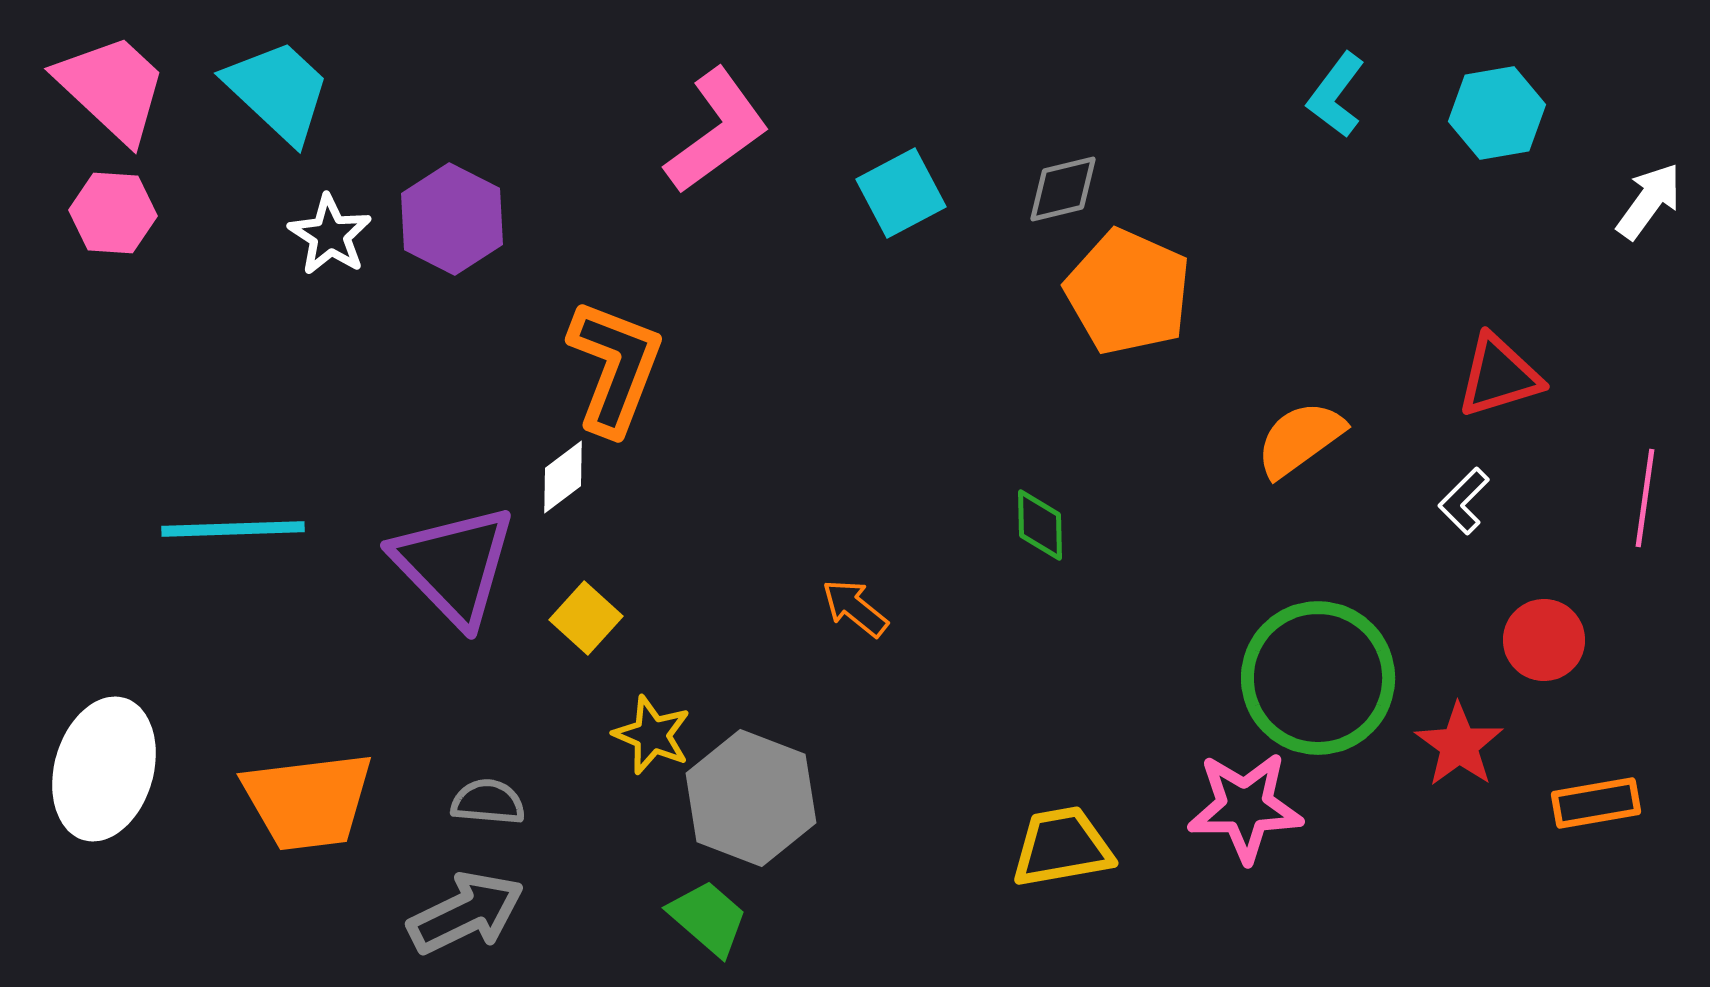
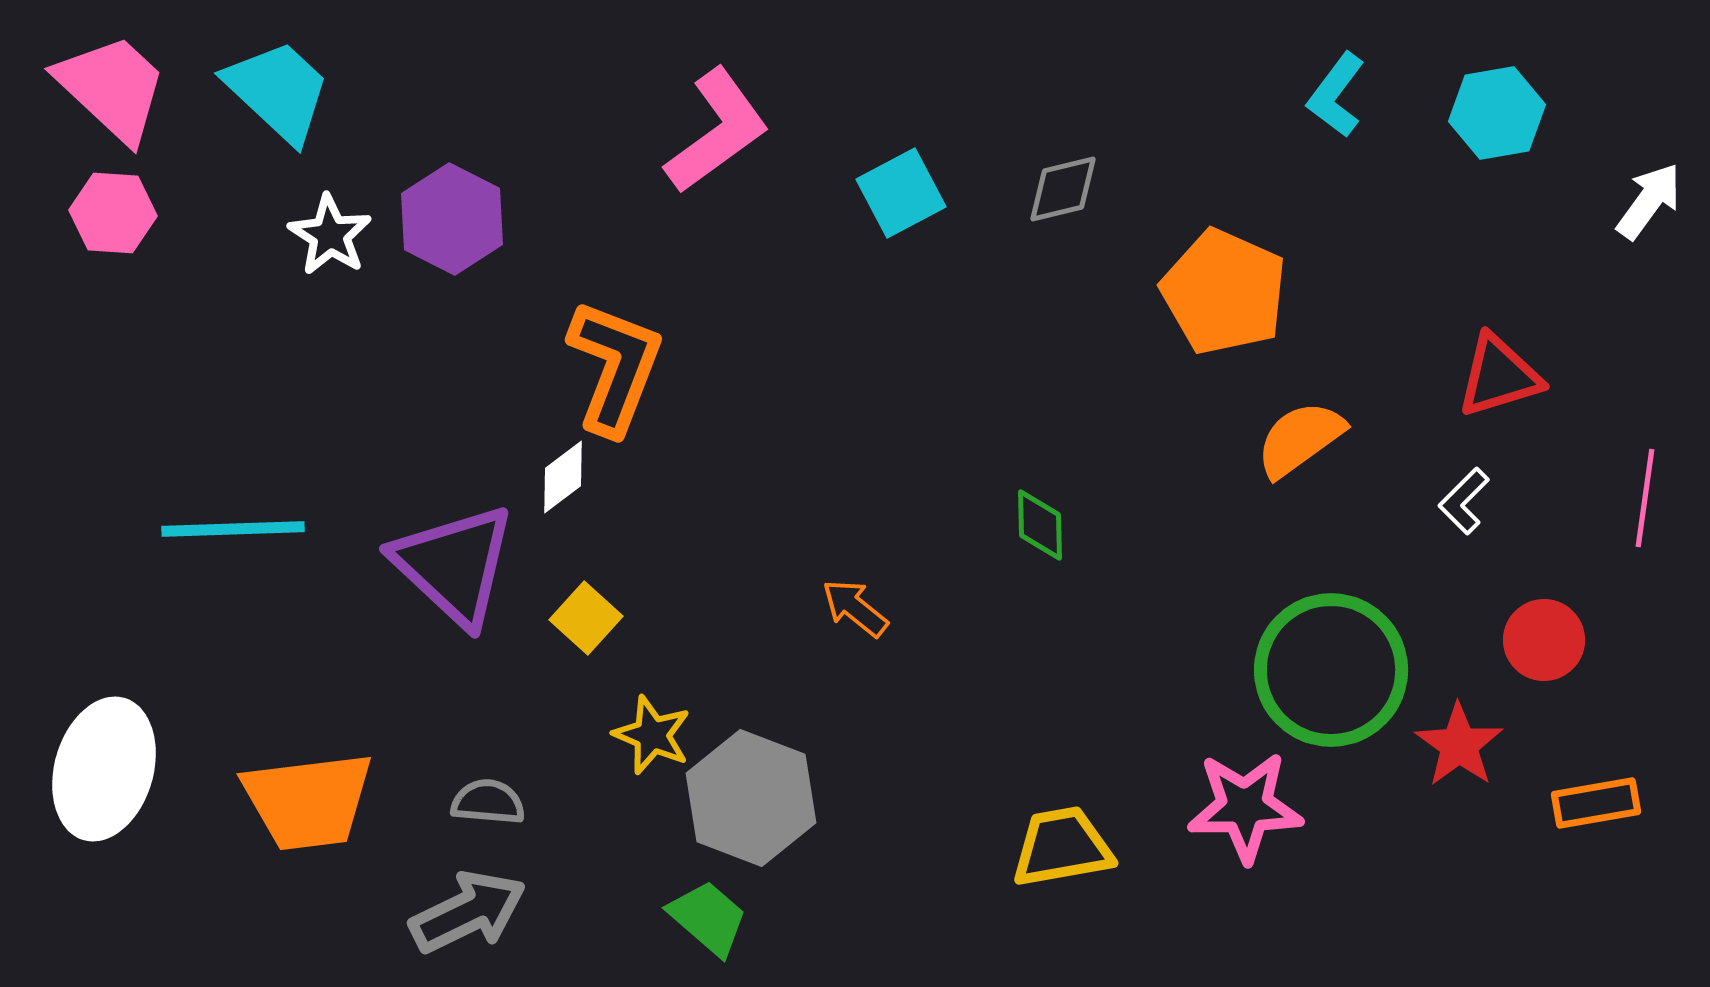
orange pentagon: moved 96 px right
purple triangle: rotated 3 degrees counterclockwise
green circle: moved 13 px right, 8 px up
gray arrow: moved 2 px right, 1 px up
